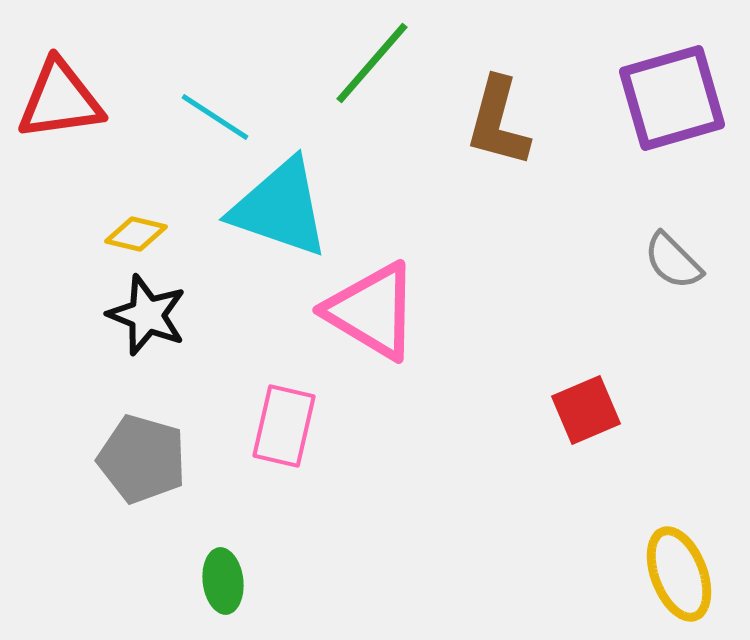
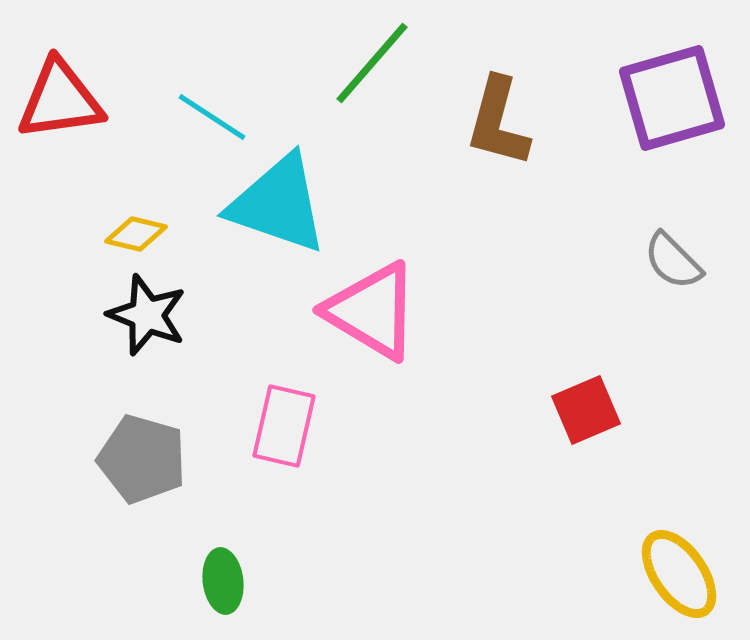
cyan line: moved 3 px left
cyan triangle: moved 2 px left, 4 px up
yellow ellipse: rotated 14 degrees counterclockwise
